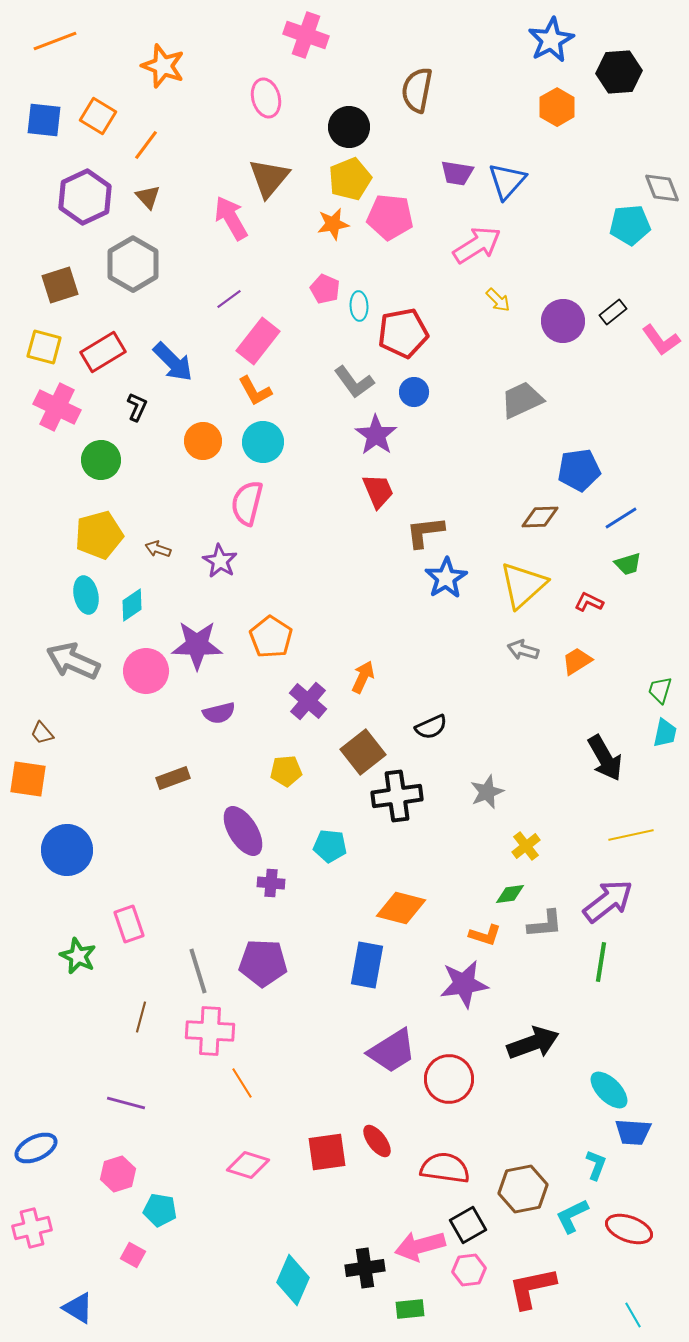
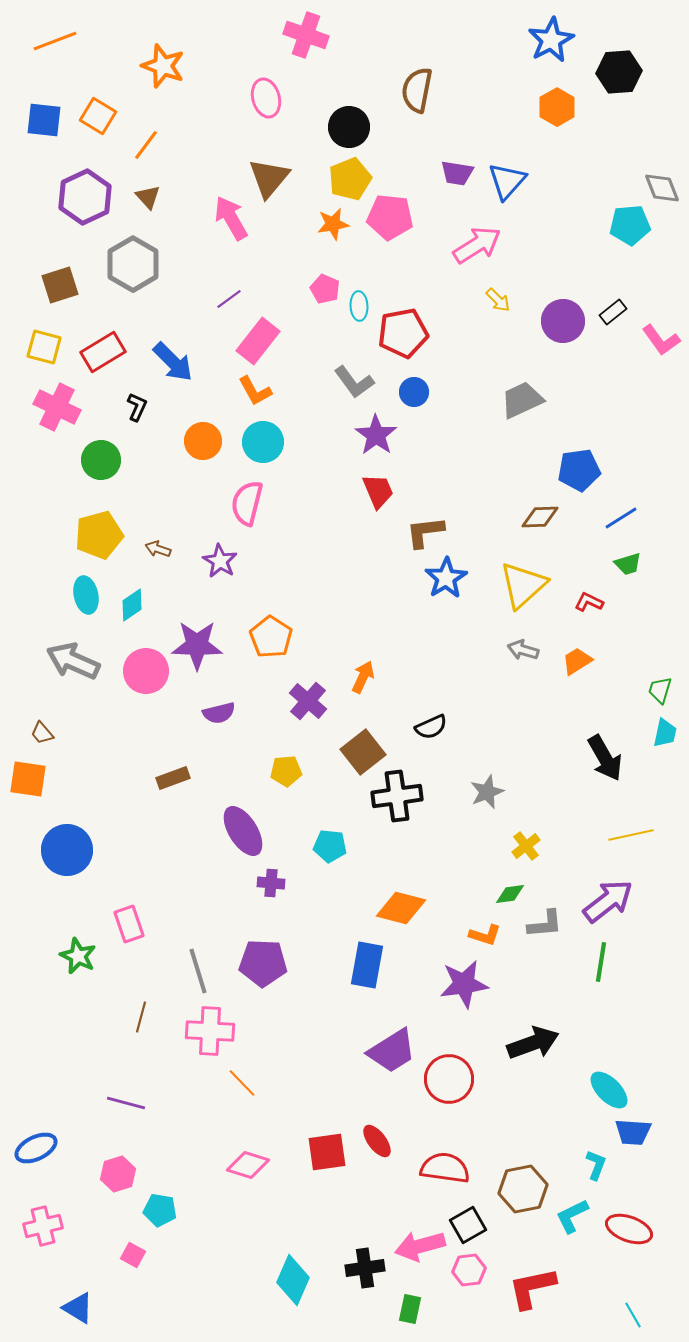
orange line at (242, 1083): rotated 12 degrees counterclockwise
pink cross at (32, 1228): moved 11 px right, 2 px up
green rectangle at (410, 1309): rotated 72 degrees counterclockwise
